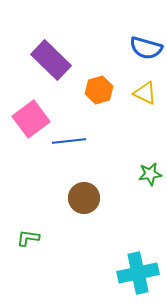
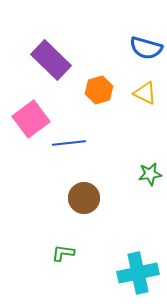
blue line: moved 2 px down
green L-shape: moved 35 px right, 15 px down
